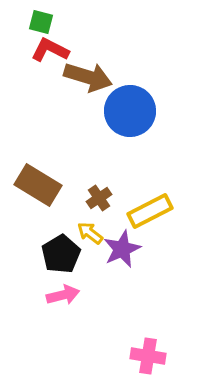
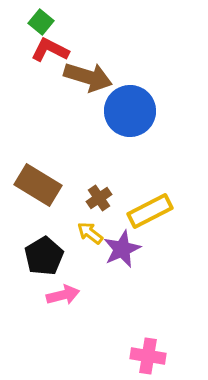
green square: rotated 25 degrees clockwise
black pentagon: moved 17 px left, 2 px down
